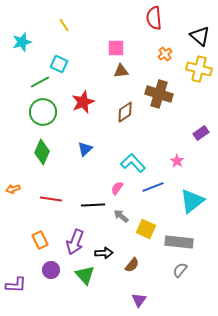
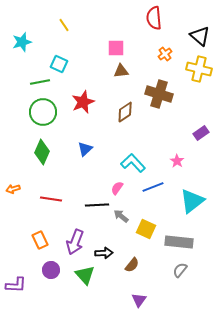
green line: rotated 18 degrees clockwise
black line: moved 4 px right
